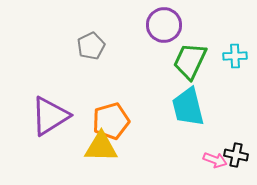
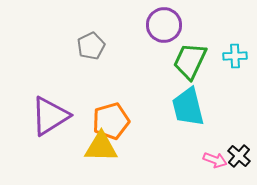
black cross: moved 3 px right, 1 px down; rotated 30 degrees clockwise
